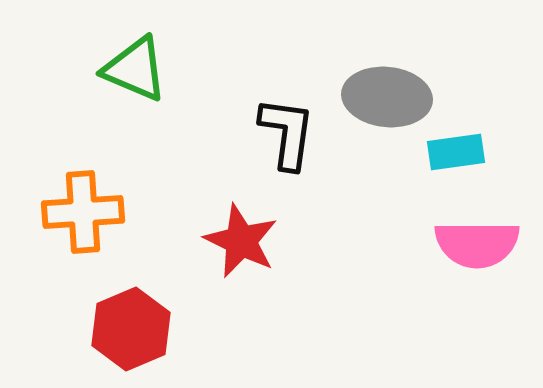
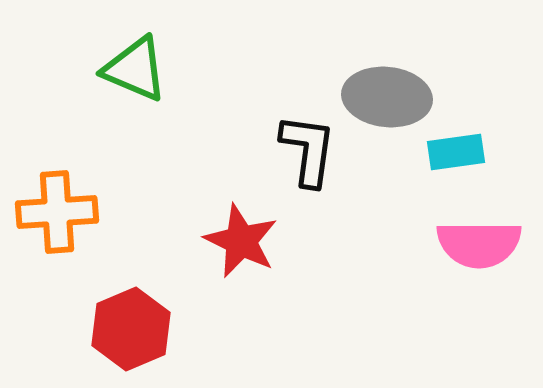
black L-shape: moved 21 px right, 17 px down
orange cross: moved 26 px left
pink semicircle: moved 2 px right
